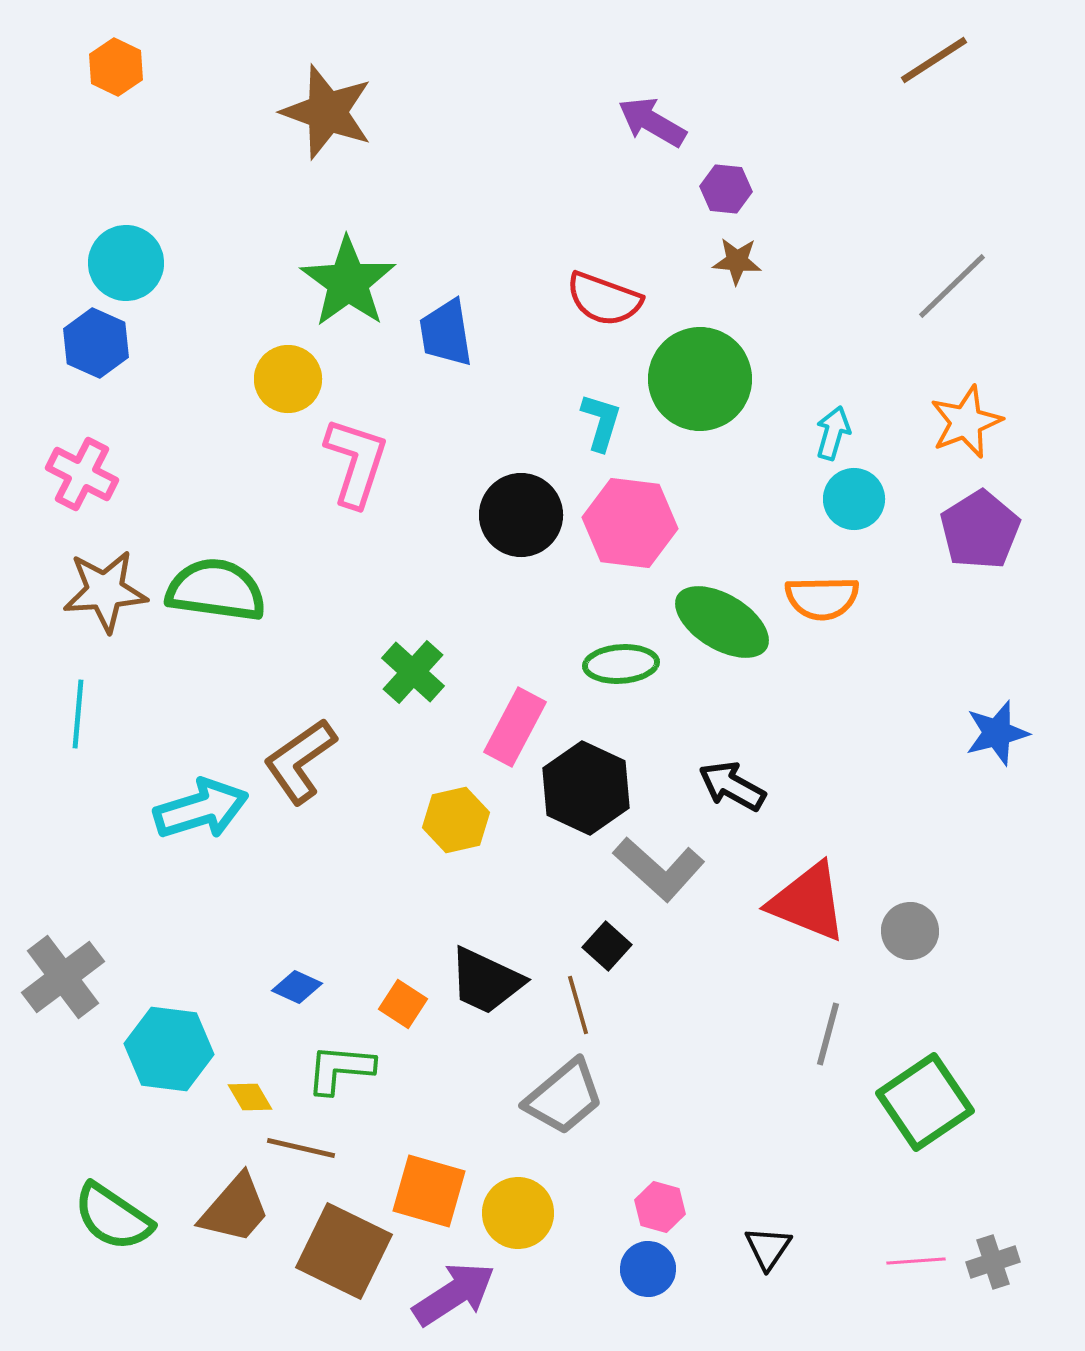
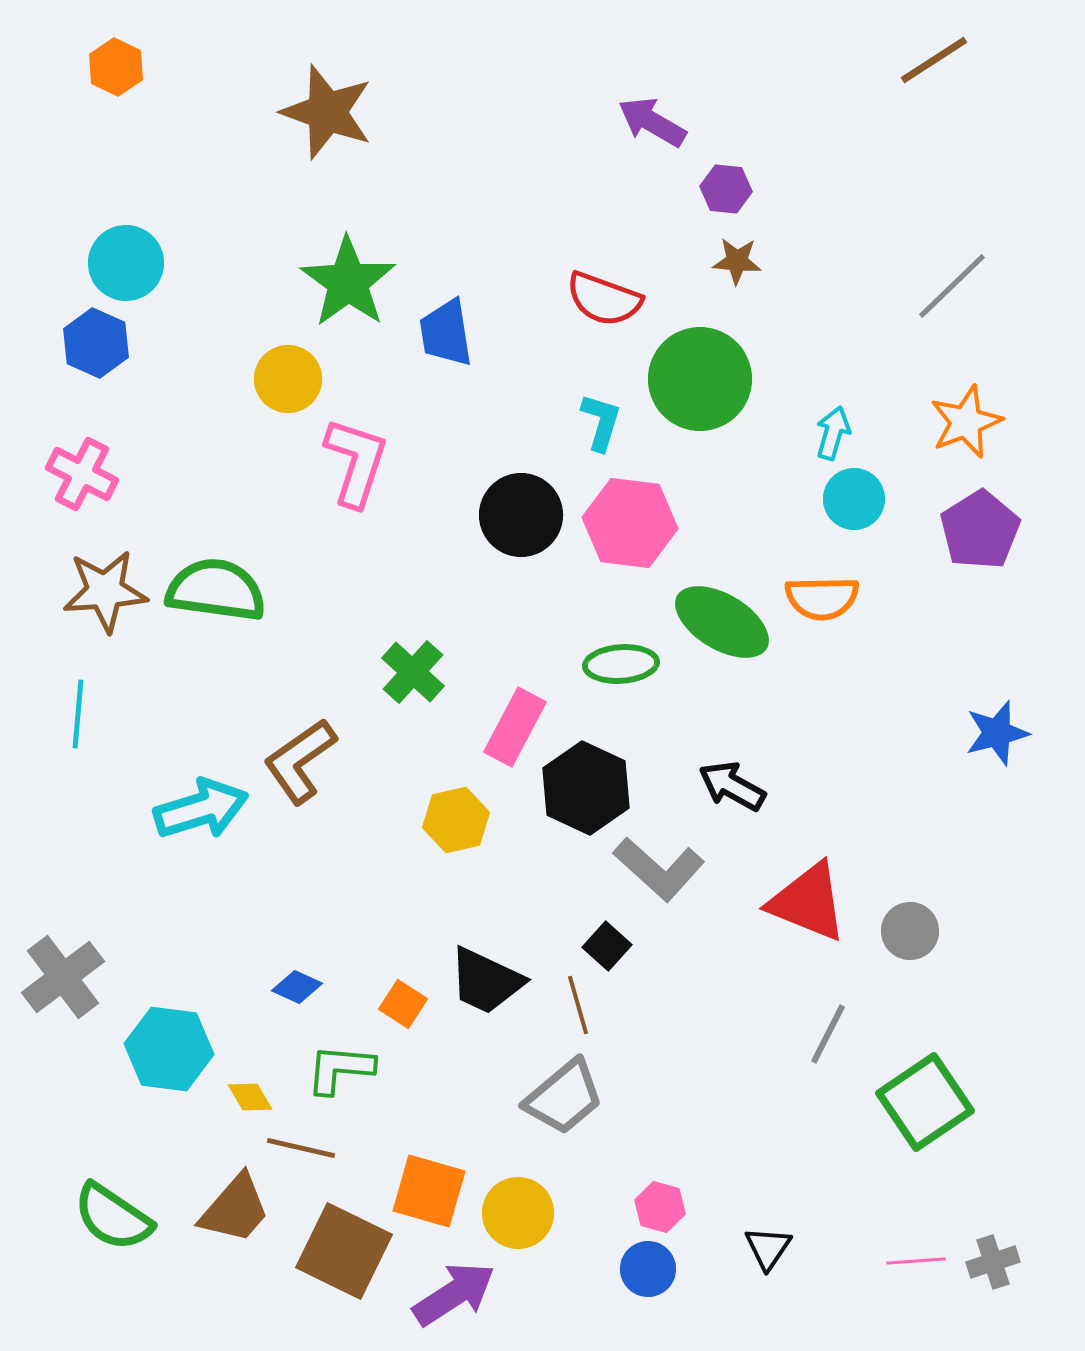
gray line at (828, 1034): rotated 12 degrees clockwise
